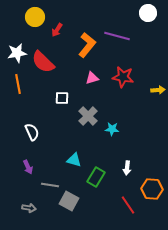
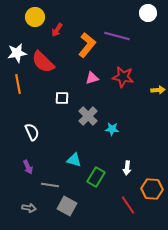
gray square: moved 2 px left, 5 px down
